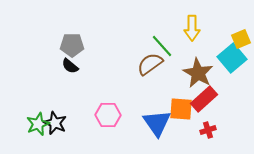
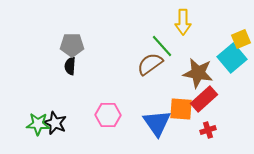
yellow arrow: moved 9 px left, 6 px up
black semicircle: rotated 54 degrees clockwise
brown star: rotated 20 degrees counterclockwise
green star: rotated 25 degrees clockwise
